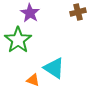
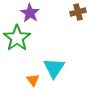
green star: moved 1 px left, 2 px up
cyan triangle: rotated 30 degrees clockwise
orange triangle: rotated 32 degrees clockwise
